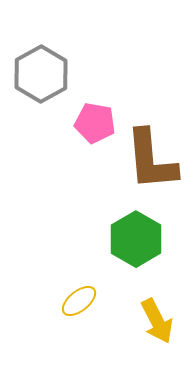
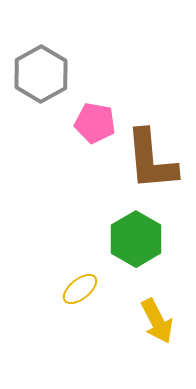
yellow ellipse: moved 1 px right, 12 px up
